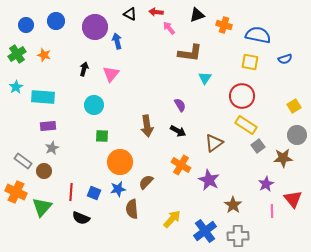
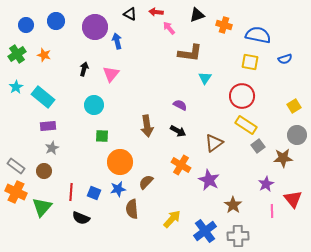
cyan rectangle at (43, 97): rotated 35 degrees clockwise
purple semicircle at (180, 105): rotated 32 degrees counterclockwise
gray rectangle at (23, 161): moved 7 px left, 5 px down
